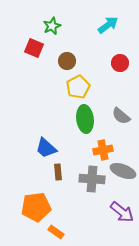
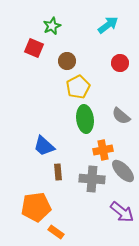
blue trapezoid: moved 2 px left, 2 px up
gray ellipse: rotated 25 degrees clockwise
